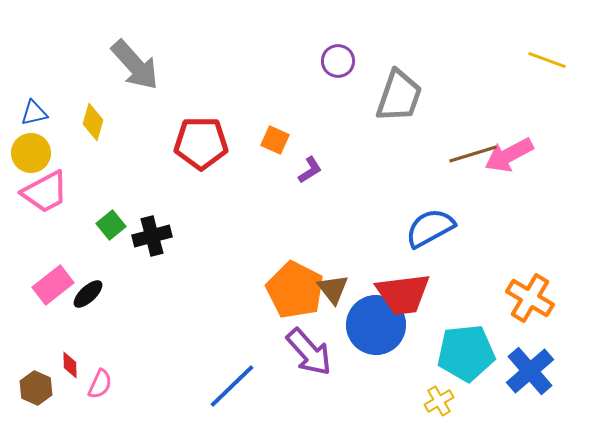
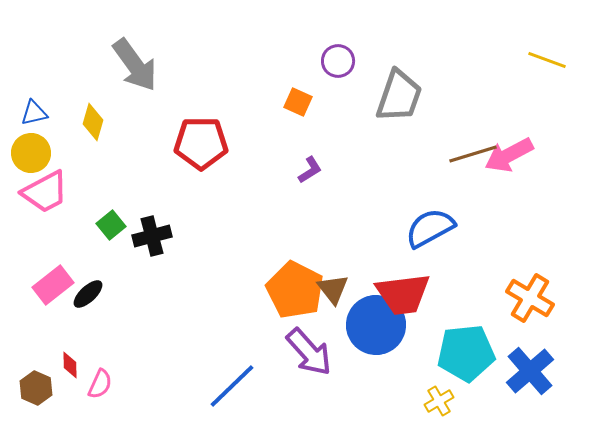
gray arrow: rotated 6 degrees clockwise
orange square: moved 23 px right, 38 px up
